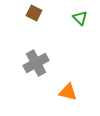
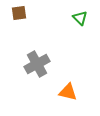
brown square: moved 15 px left; rotated 35 degrees counterclockwise
gray cross: moved 1 px right, 1 px down
